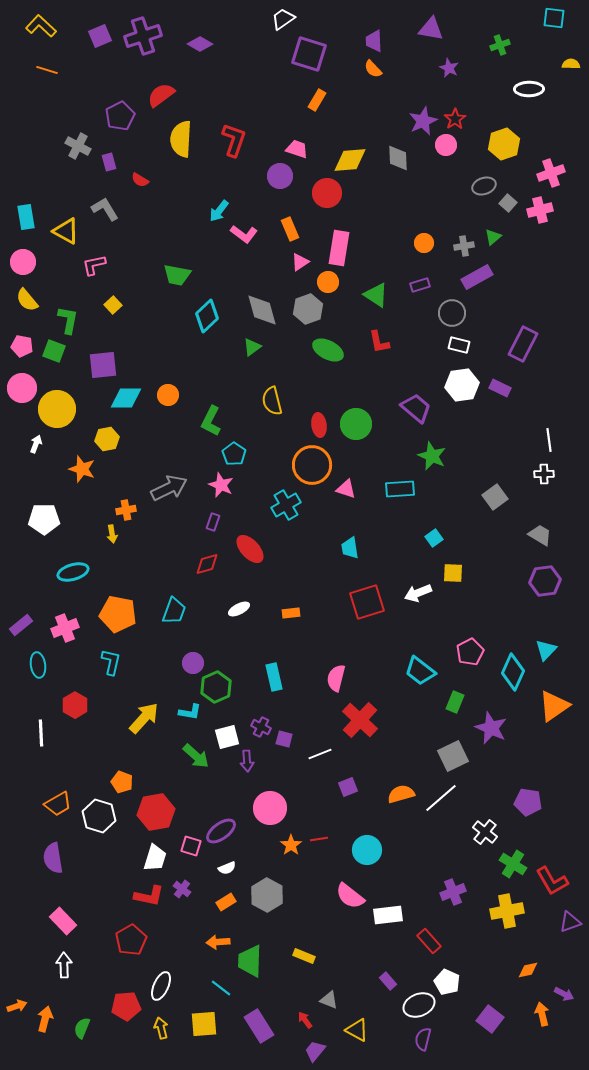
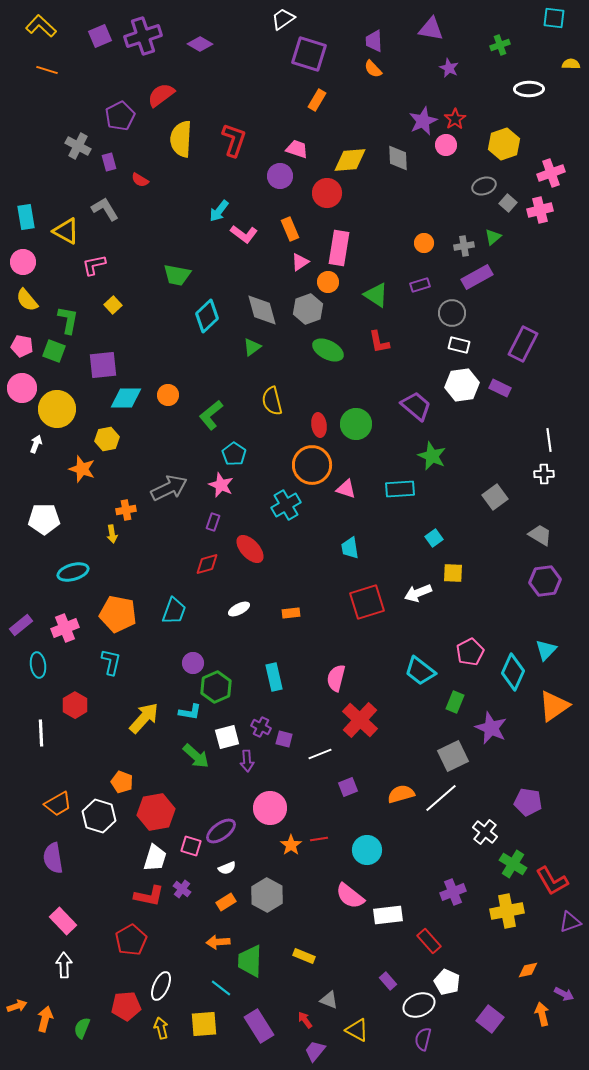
purple trapezoid at (416, 408): moved 2 px up
green L-shape at (211, 421): moved 6 px up; rotated 24 degrees clockwise
